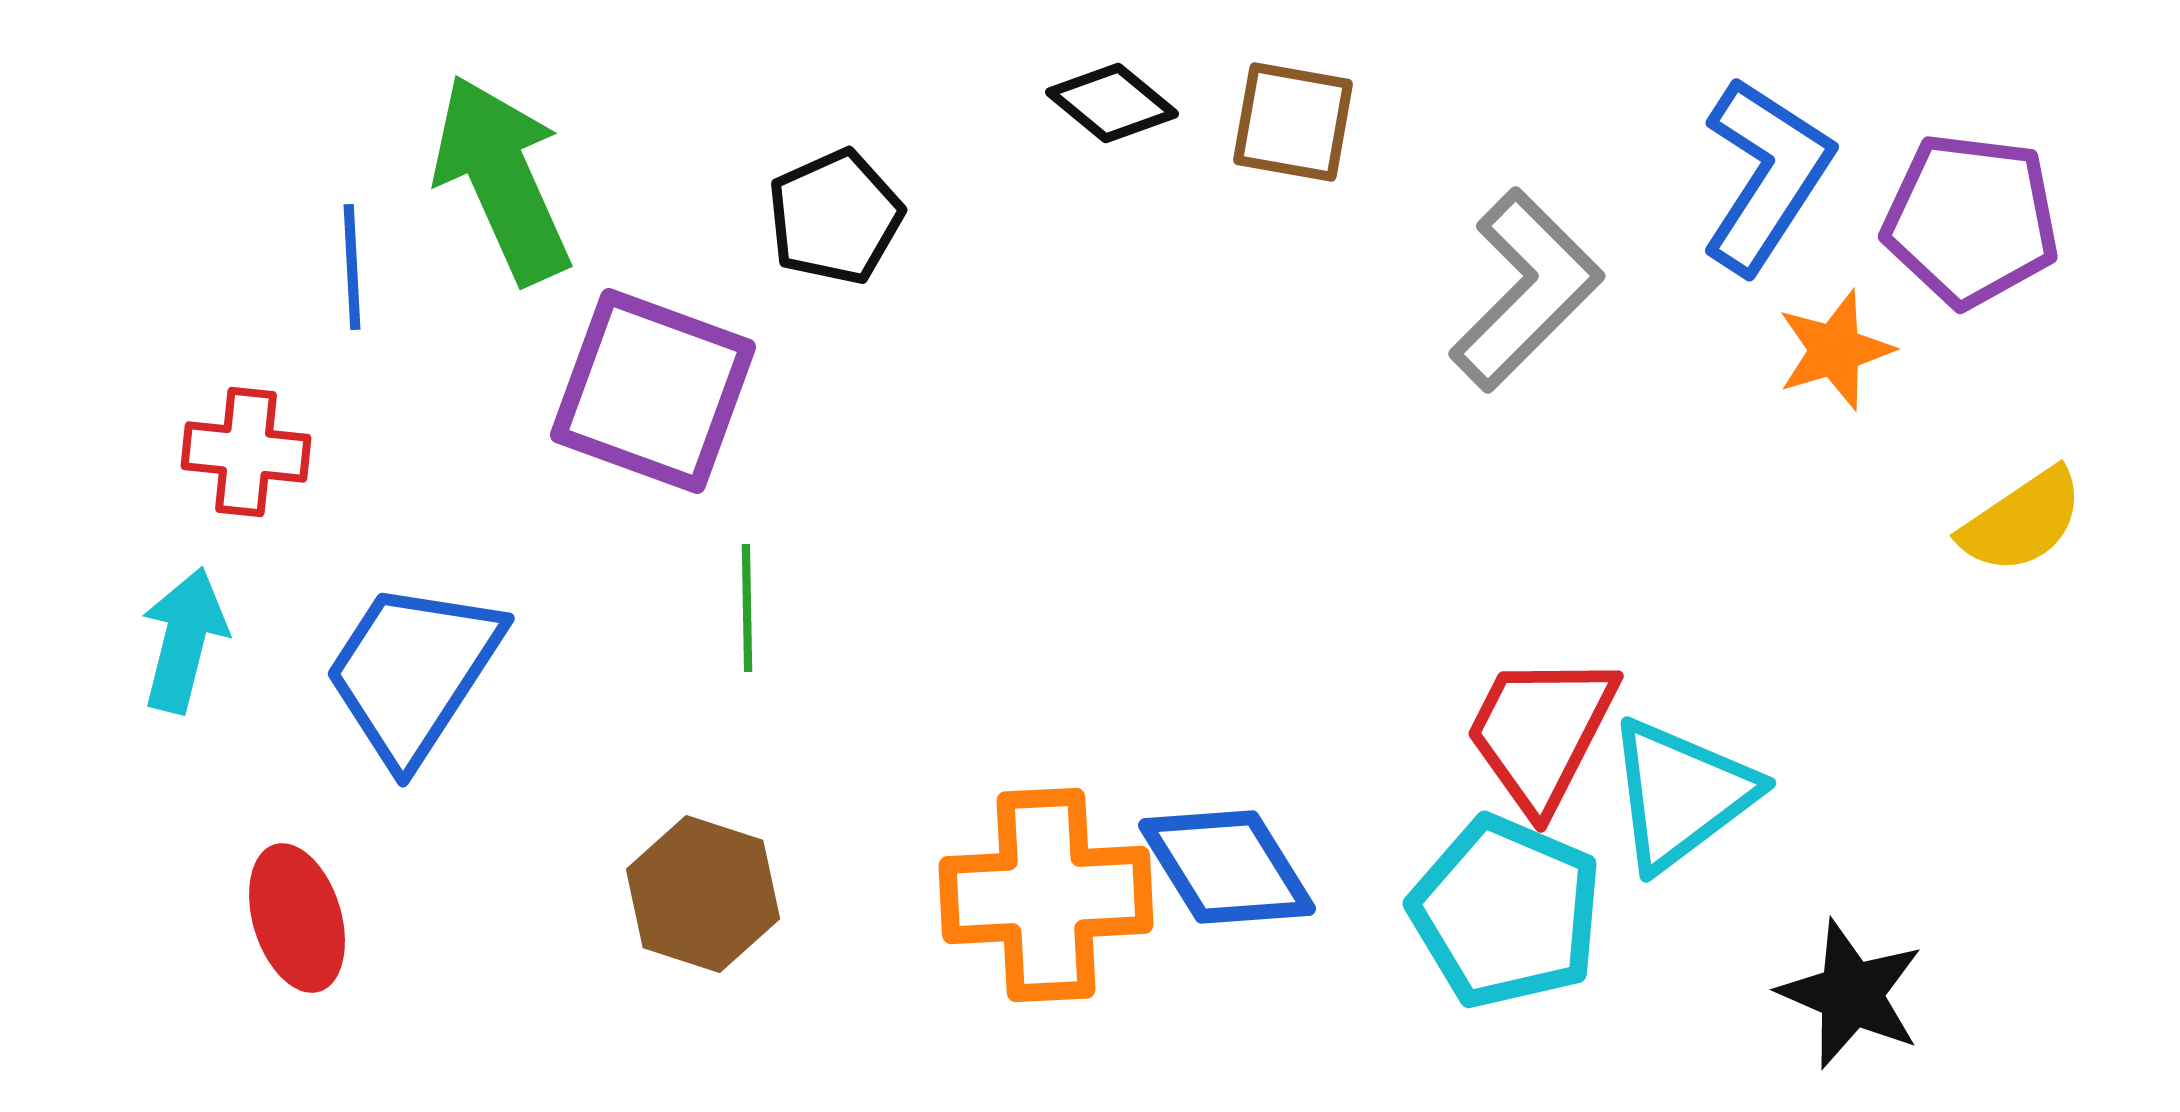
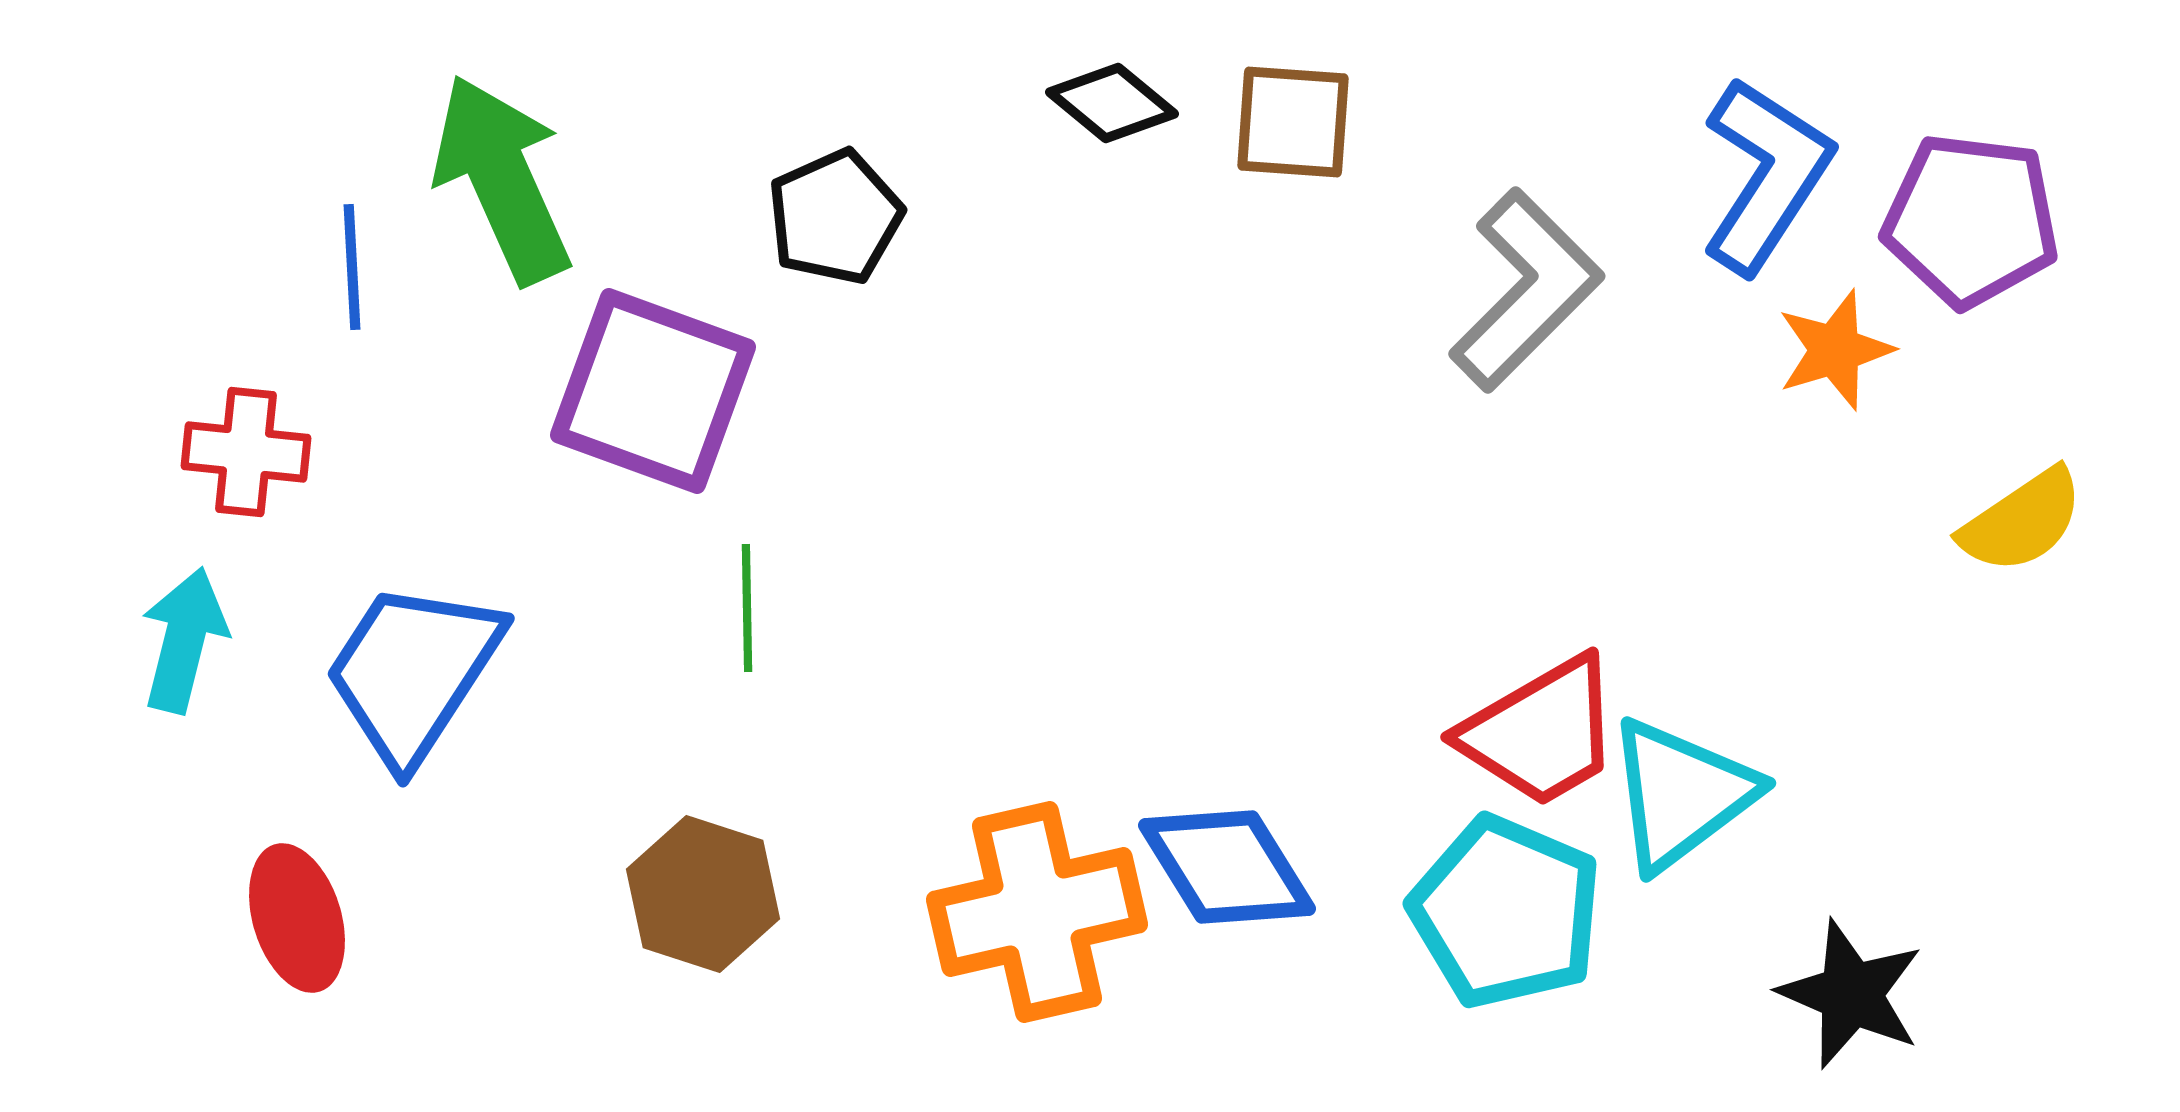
brown square: rotated 6 degrees counterclockwise
red trapezoid: rotated 147 degrees counterclockwise
orange cross: moved 9 px left, 17 px down; rotated 10 degrees counterclockwise
